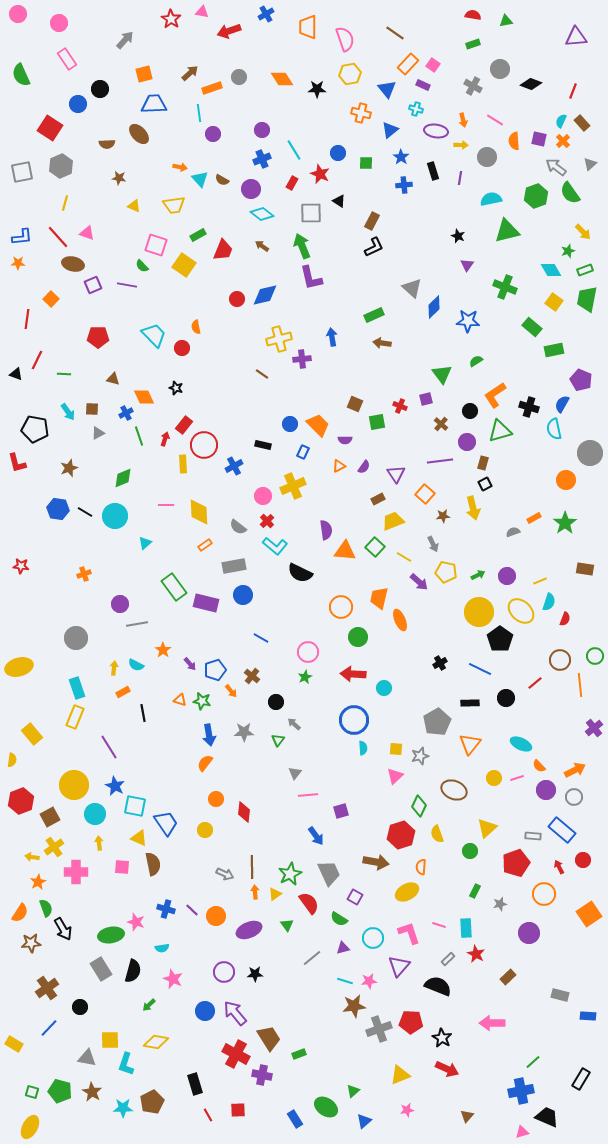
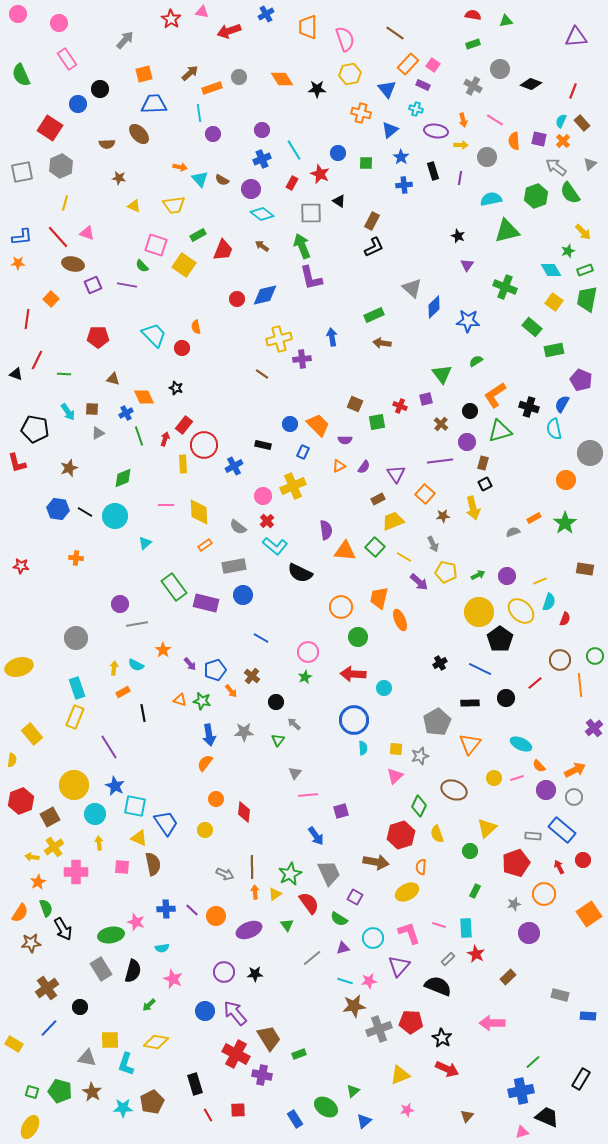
orange cross at (84, 574): moved 8 px left, 16 px up; rotated 24 degrees clockwise
gray star at (500, 904): moved 14 px right
blue cross at (166, 909): rotated 18 degrees counterclockwise
